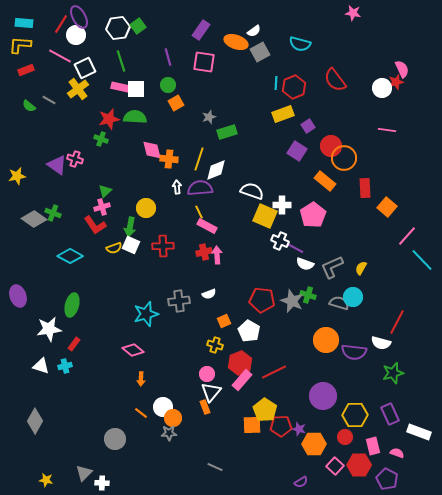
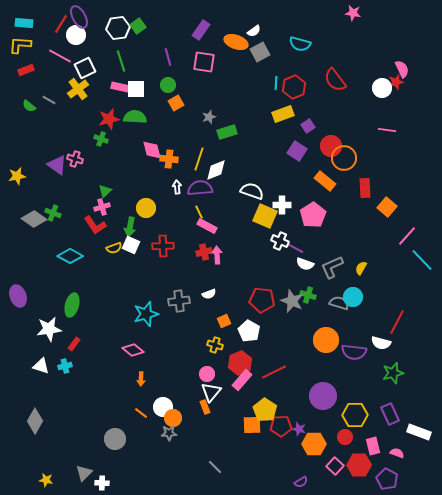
gray line at (215, 467): rotated 21 degrees clockwise
